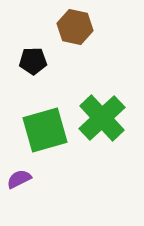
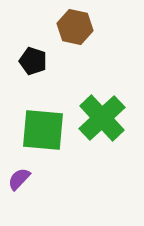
black pentagon: rotated 20 degrees clockwise
green square: moved 2 px left; rotated 21 degrees clockwise
purple semicircle: rotated 20 degrees counterclockwise
